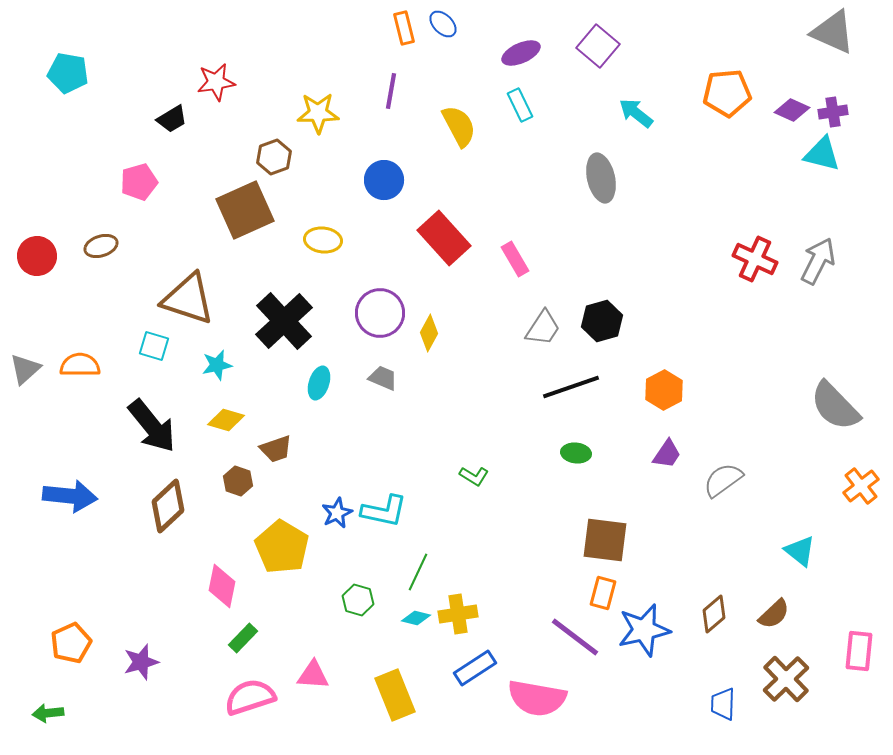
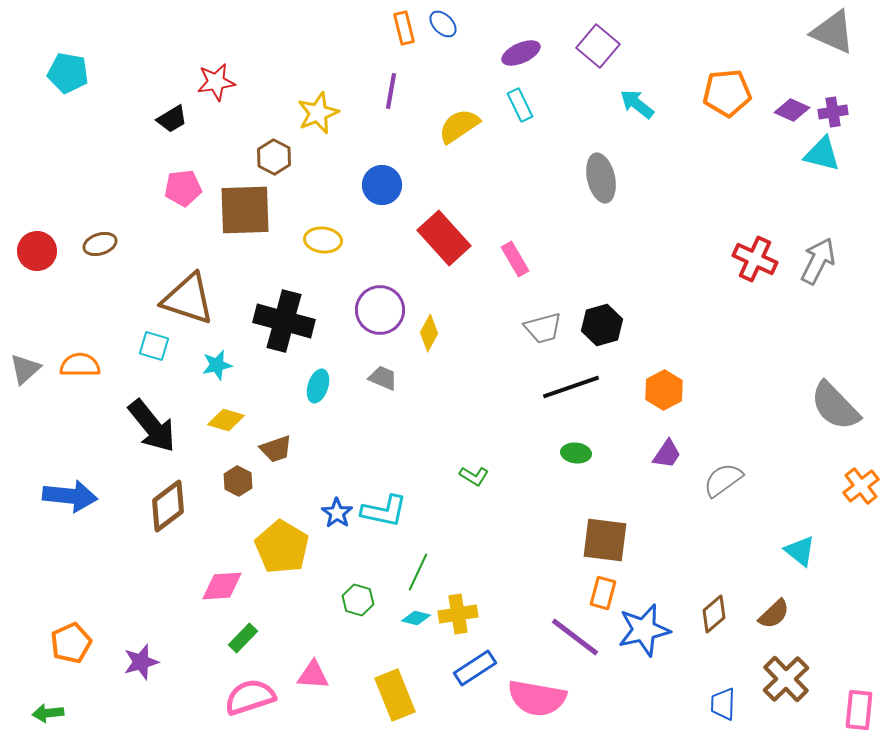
yellow star at (318, 113): rotated 21 degrees counterclockwise
cyan arrow at (636, 113): moved 1 px right, 9 px up
yellow semicircle at (459, 126): rotated 96 degrees counterclockwise
brown hexagon at (274, 157): rotated 12 degrees counterclockwise
blue circle at (384, 180): moved 2 px left, 5 px down
pink pentagon at (139, 182): moved 44 px right, 6 px down; rotated 9 degrees clockwise
brown square at (245, 210): rotated 22 degrees clockwise
brown ellipse at (101, 246): moved 1 px left, 2 px up
red circle at (37, 256): moved 5 px up
purple circle at (380, 313): moved 3 px up
black cross at (284, 321): rotated 32 degrees counterclockwise
black hexagon at (602, 321): moved 4 px down
gray trapezoid at (543, 328): rotated 42 degrees clockwise
cyan ellipse at (319, 383): moved 1 px left, 3 px down
brown hexagon at (238, 481): rotated 8 degrees clockwise
brown diamond at (168, 506): rotated 6 degrees clockwise
blue star at (337, 513): rotated 12 degrees counterclockwise
pink diamond at (222, 586): rotated 75 degrees clockwise
pink rectangle at (859, 651): moved 59 px down
